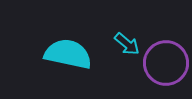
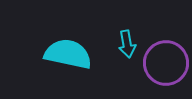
cyan arrow: rotated 40 degrees clockwise
